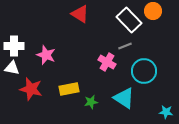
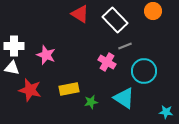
white rectangle: moved 14 px left
red star: moved 1 px left, 1 px down
